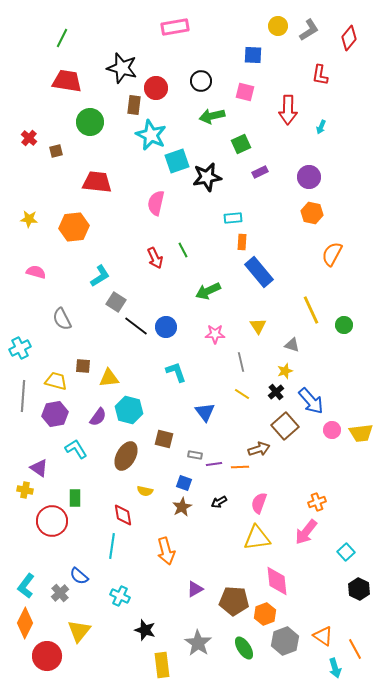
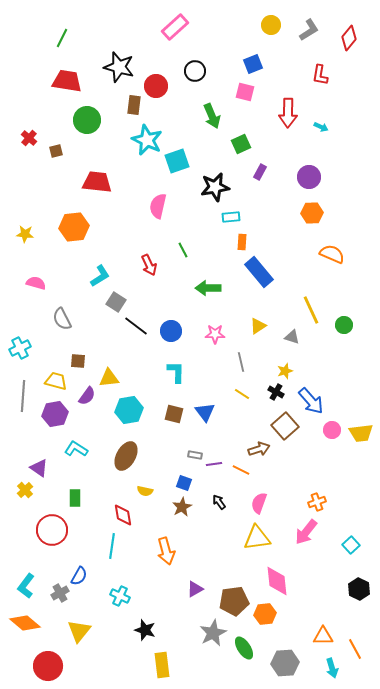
yellow circle at (278, 26): moved 7 px left, 1 px up
pink rectangle at (175, 27): rotated 32 degrees counterclockwise
blue square at (253, 55): moved 9 px down; rotated 24 degrees counterclockwise
black star at (122, 68): moved 3 px left, 1 px up
black circle at (201, 81): moved 6 px left, 10 px up
red circle at (156, 88): moved 2 px up
red arrow at (288, 110): moved 3 px down
green arrow at (212, 116): rotated 100 degrees counterclockwise
green circle at (90, 122): moved 3 px left, 2 px up
cyan arrow at (321, 127): rotated 88 degrees counterclockwise
cyan star at (151, 135): moved 4 px left, 5 px down
purple rectangle at (260, 172): rotated 35 degrees counterclockwise
black star at (207, 177): moved 8 px right, 10 px down
pink semicircle at (156, 203): moved 2 px right, 3 px down
orange hexagon at (312, 213): rotated 15 degrees counterclockwise
cyan rectangle at (233, 218): moved 2 px left, 1 px up
yellow star at (29, 219): moved 4 px left, 15 px down
orange semicircle at (332, 254): rotated 85 degrees clockwise
red arrow at (155, 258): moved 6 px left, 7 px down
pink semicircle at (36, 272): moved 11 px down
green arrow at (208, 291): moved 3 px up; rotated 25 degrees clockwise
yellow triangle at (258, 326): rotated 30 degrees clockwise
blue circle at (166, 327): moved 5 px right, 4 px down
gray triangle at (292, 345): moved 8 px up
brown square at (83, 366): moved 5 px left, 5 px up
cyan L-shape at (176, 372): rotated 20 degrees clockwise
black cross at (276, 392): rotated 21 degrees counterclockwise
cyan hexagon at (129, 410): rotated 24 degrees counterclockwise
purple semicircle at (98, 417): moved 11 px left, 21 px up
brown square at (164, 439): moved 10 px right, 25 px up
cyan L-shape at (76, 449): rotated 25 degrees counterclockwise
orange line at (240, 467): moved 1 px right, 3 px down; rotated 30 degrees clockwise
yellow cross at (25, 490): rotated 35 degrees clockwise
black arrow at (219, 502): rotated 84 degrees clockwise
red circle at (52, 521): moved 9 px down
cyan square at (346, 552): moved 5 px right, 7 px up
blue semicircle at (79, 576): rotated 102 degrees counterclockwise
gray cross at (60, 593): rotated 12 degrees clockwise
brown pentagon at (234, 601): rotated 12 degrees counterclockwise
orange hexagon at (265, 614): rotated 15 degrees clockwise
orange diamond at (25, 623): rotated 76 degrees counterclockwise
orange triangle at (323, 636): rotated 35 degrees counterclockwise
gray hexagon at (285, 641): moved 22 px down; rotated 16 degrees clockwise
gray star at (198, 643): moved 15 px right, 10 px up; rotated 12 degrees clockwise
red circle at (47, 656): moved 1 px right, 10 px down
cyan arrow at (335, 668): moved 3 px left
